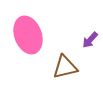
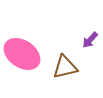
pink ellipse: moved 6 px left, 19 px down; rotated 36 degrees counterclockwise
